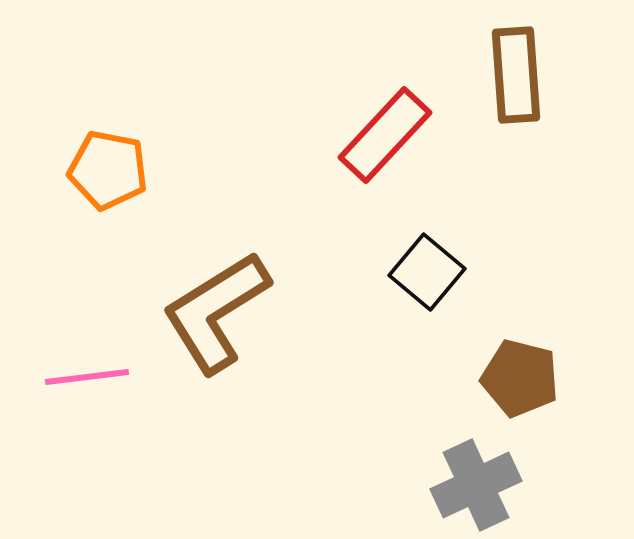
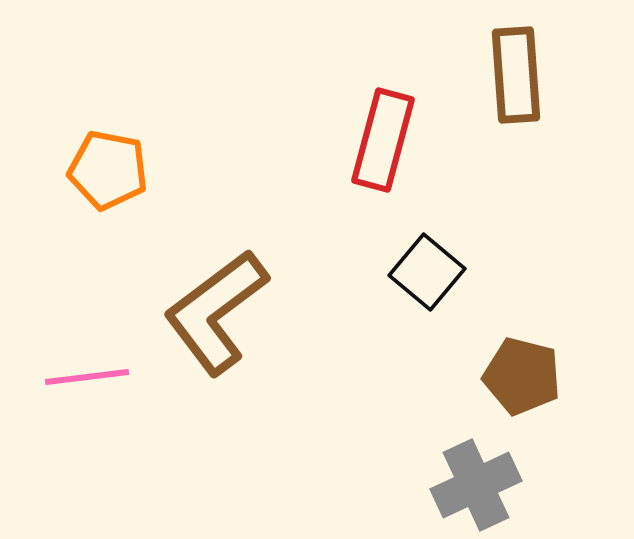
red rectangle: moved 2 px left, 5 px down; rotated 28 degrees counterclockwise
brown L-shape: rotated 5 degrees counterclockwise
brown pentagon: moved 2 px right, 2 px up
